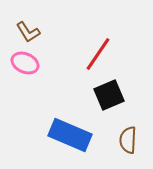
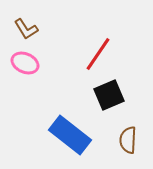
brown L-shape: moved 2 px left, 3 px up
blue rectangle: rotated 15 degrees clockwise
